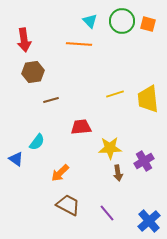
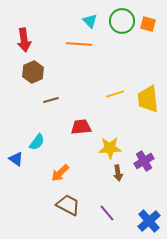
brown hexagon: rotated 15 degrees counterclockwise
